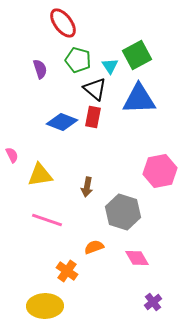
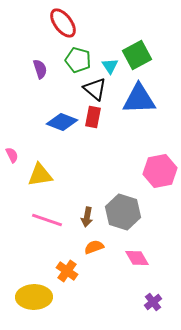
brown arrow: moved 30 px down
yellow ellipse: moved 11 px left, 9 px up
